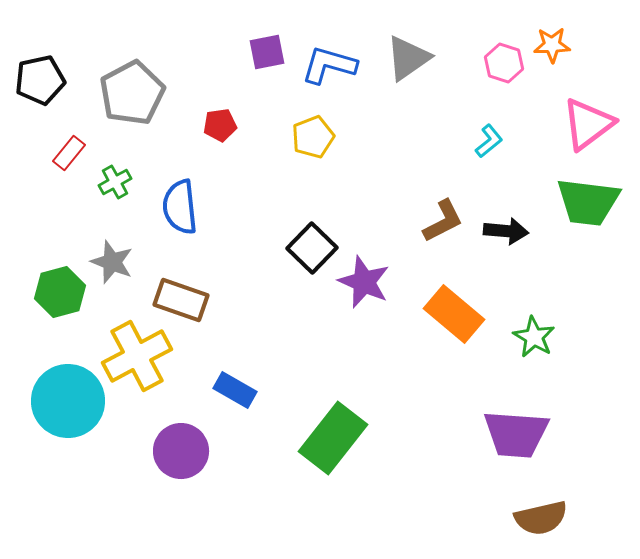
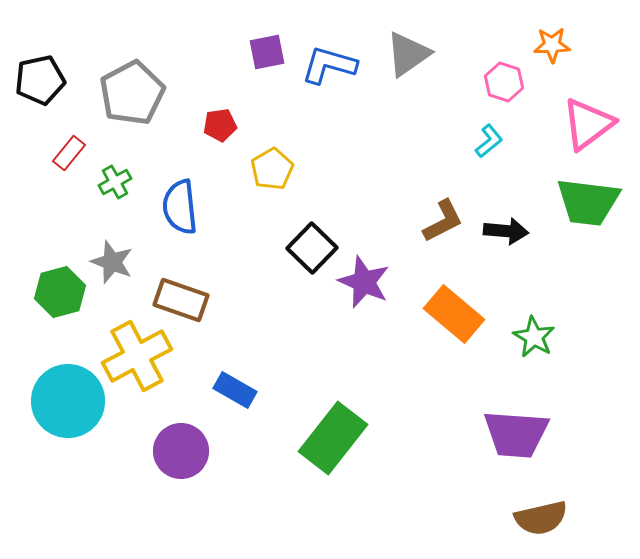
gray triangle: moved 4 px up
pink hexagon: moved 19 px down
yellow pentagon: moved 41 px left, 32 px down; rotated 9 degrees counterclockwise
